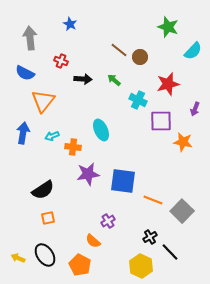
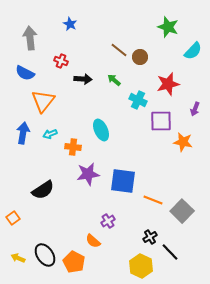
cyan arrow: moved 2 px left, 2 px up
orange square: moved 35 px left; rotated 24 degrees counterclockwise
orange pentagon: moved 6 px left, 3 px up
